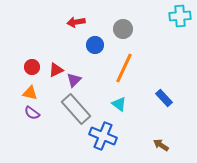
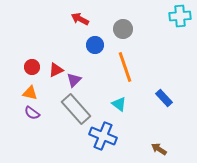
red arrow: moved 4 px right, 3 px up; rotated 36 degrees clockwise
orange line: moved 1 px right, 1 px up; rotated 44 degrees counterclockwise
brown arrow: moved 2 px left, 4 px down
